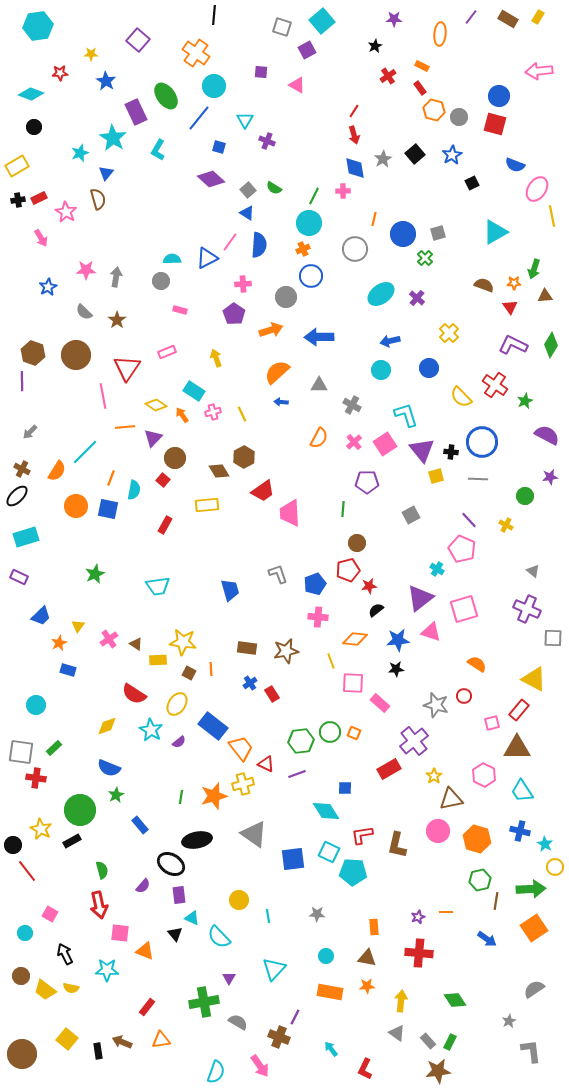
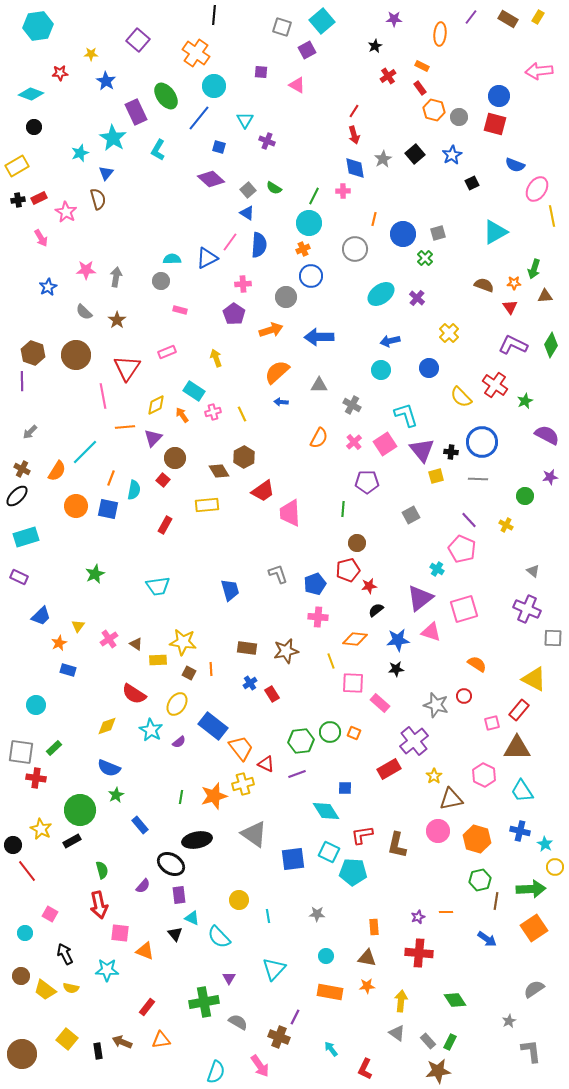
yellow diamond at (156, 405): rotated 60 degrees counterclockwise
